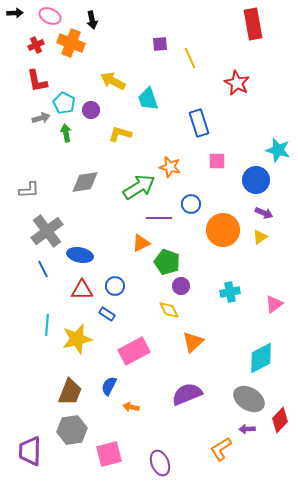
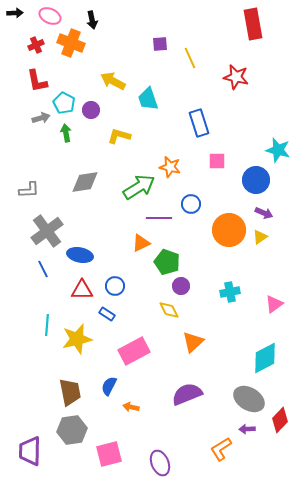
red star at (237, 83): moved 1 px left, 6 px up; rotated 15 degrees counterclockwise
yellow L-shape at (120, 134): moved 1 px left, 2 px down
orange circle at (223, 230): moved 6 px right
cyan diamond at (261, 358): moved 4 px right
brown trapezoid at (70, 392): rotated 32 degrees counterclockwise
